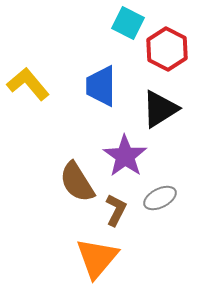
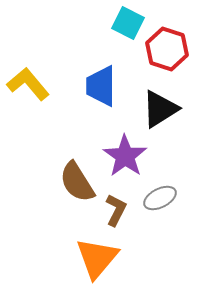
red hexagon: rotated 9 degrees counterclockwise
